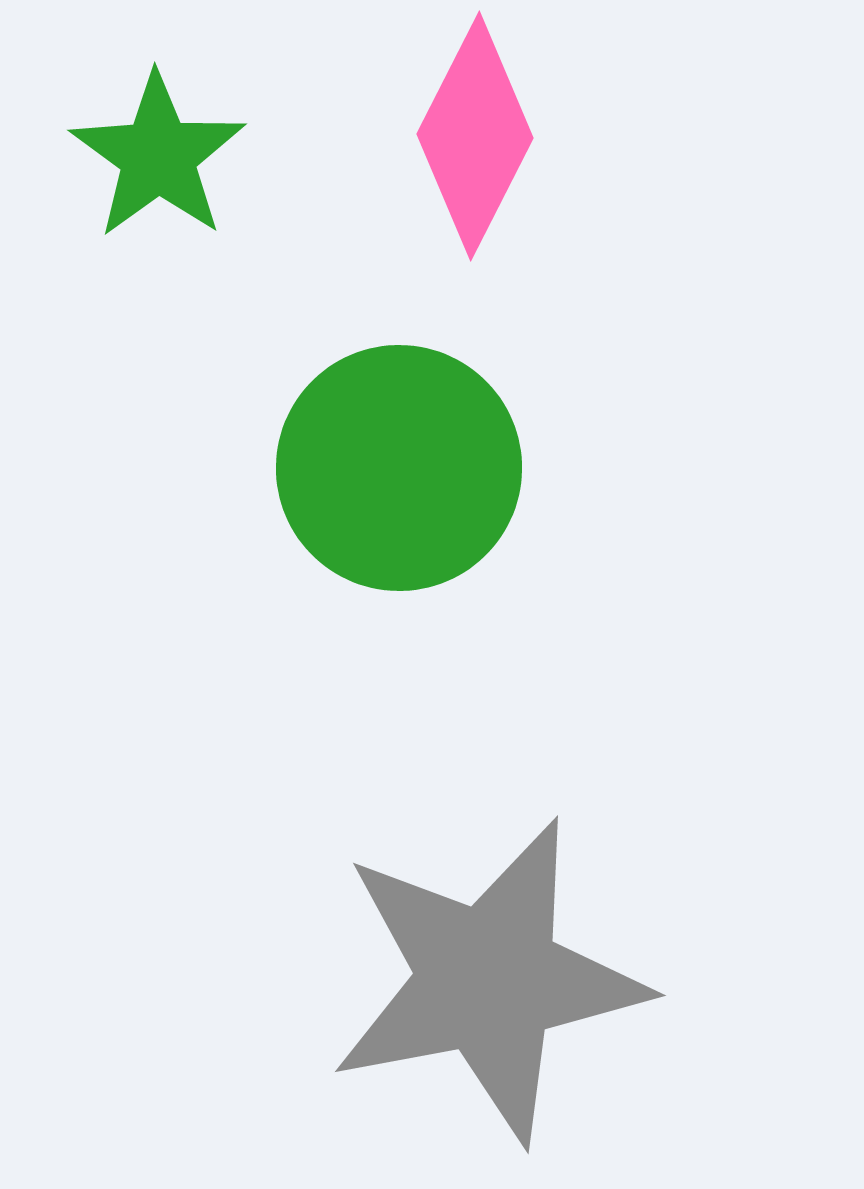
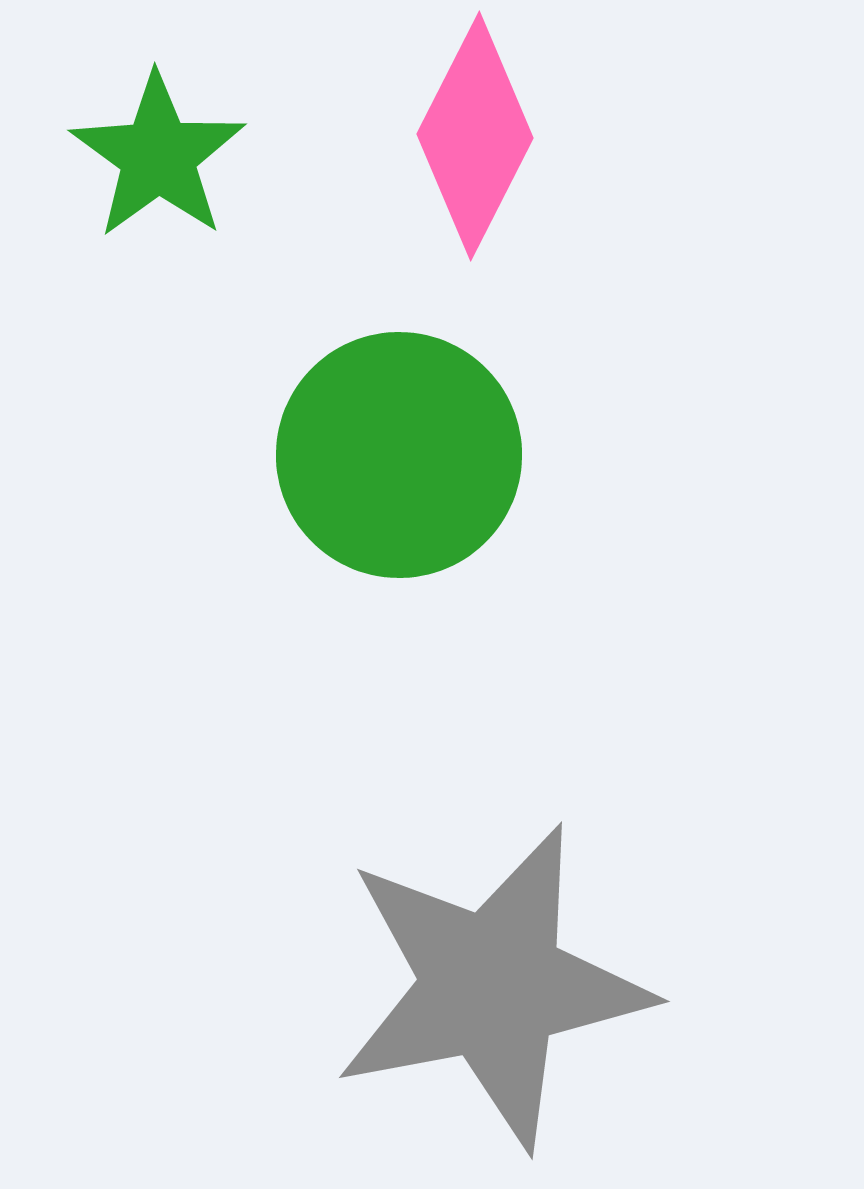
green circle: moved 13 px up
gray star: moved 4 px right, 6 px down
